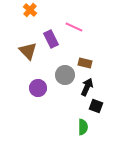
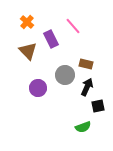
orange cross: moved 3 px left, 12 px down
pink line: moved 1 px left, 1 px up; rotated 24 degrees clockwise
brown rectangle: moved 1 px right, 1 px down
black square: moved 2 px right; rotated 32 degrees counterclockwise
green semicircle: rotated 70 degrees clockwise
